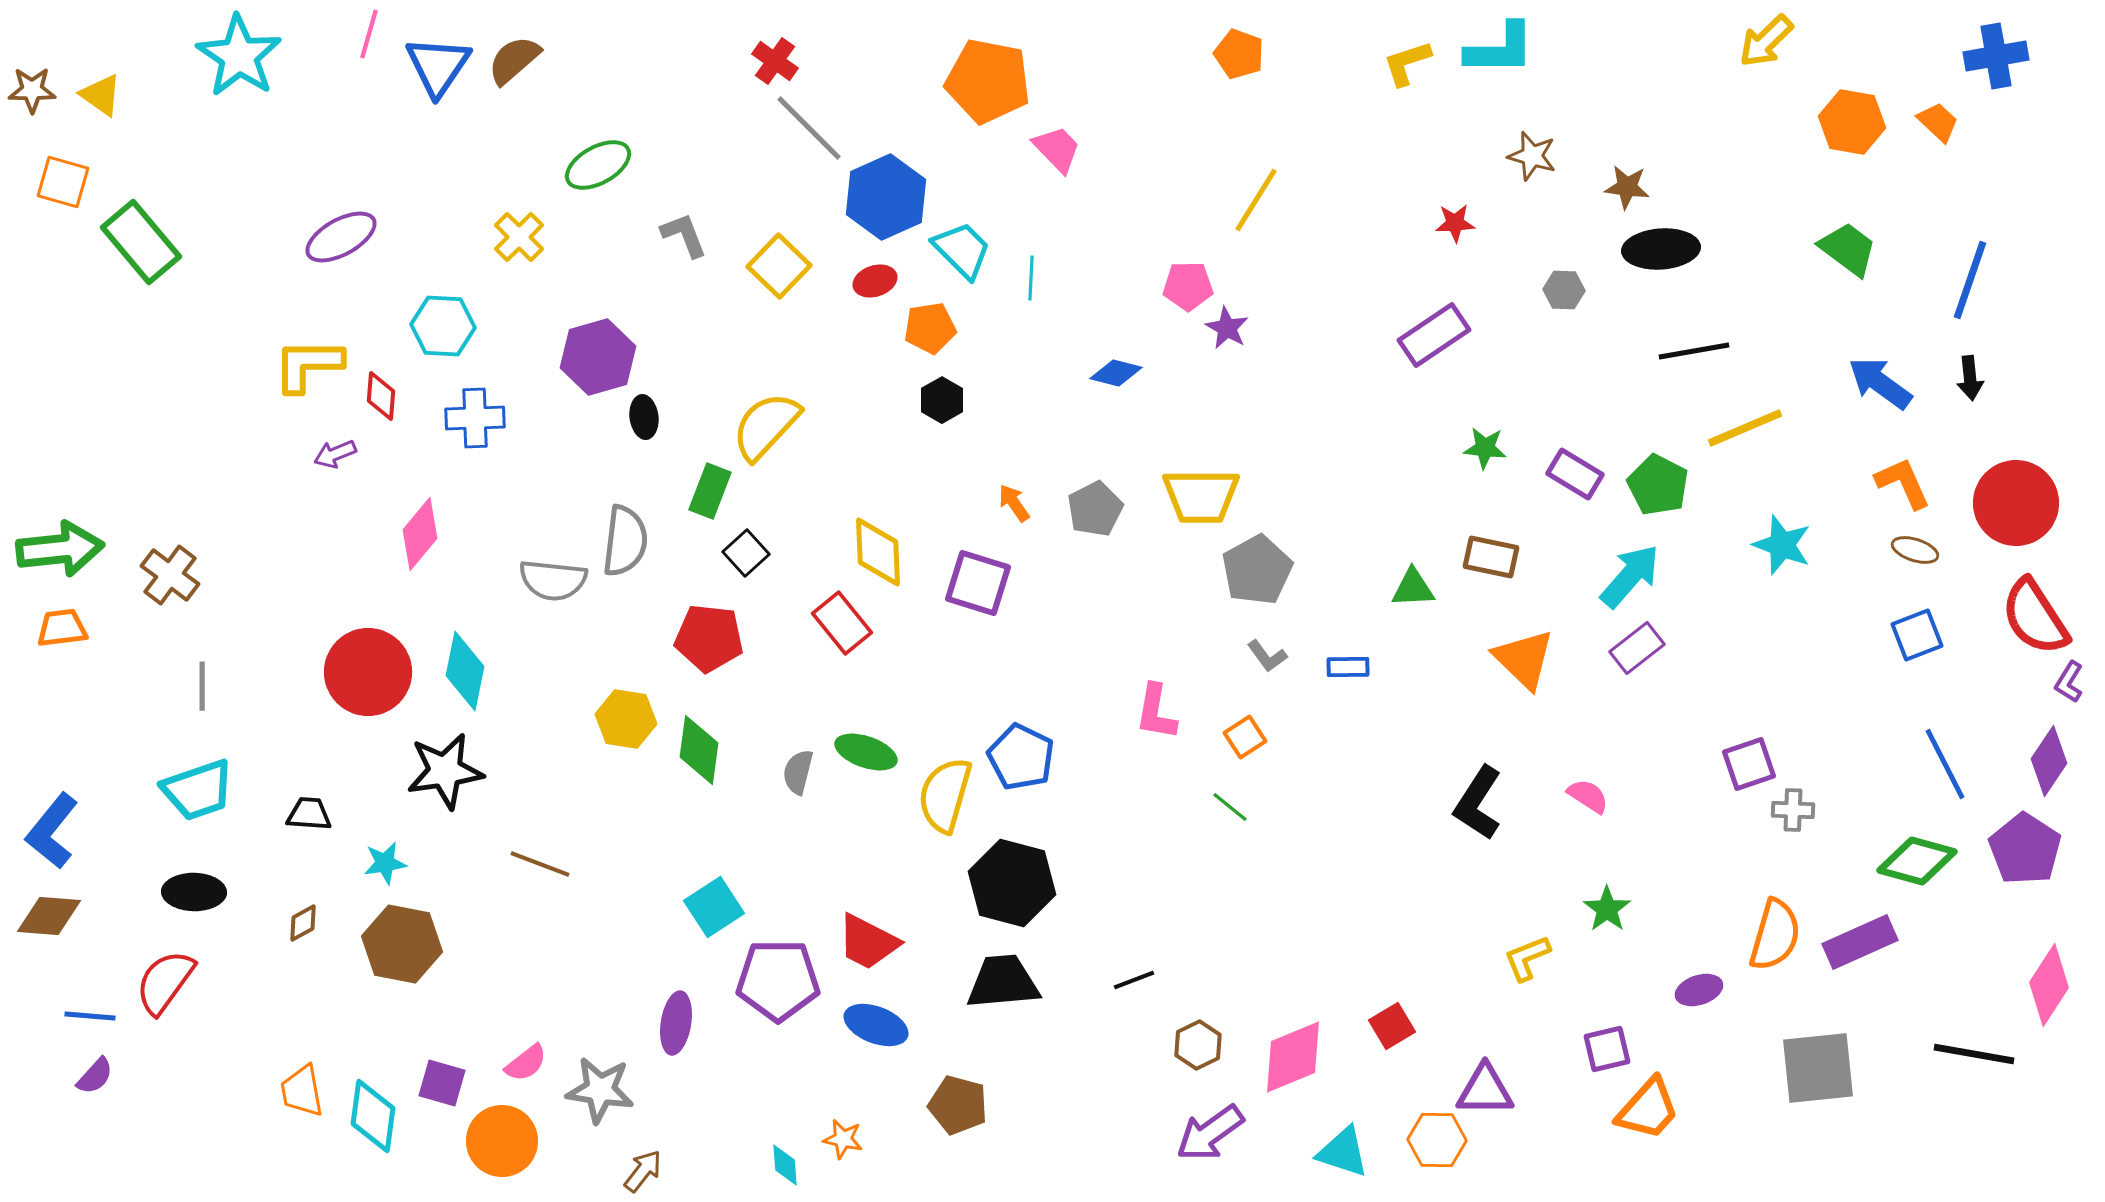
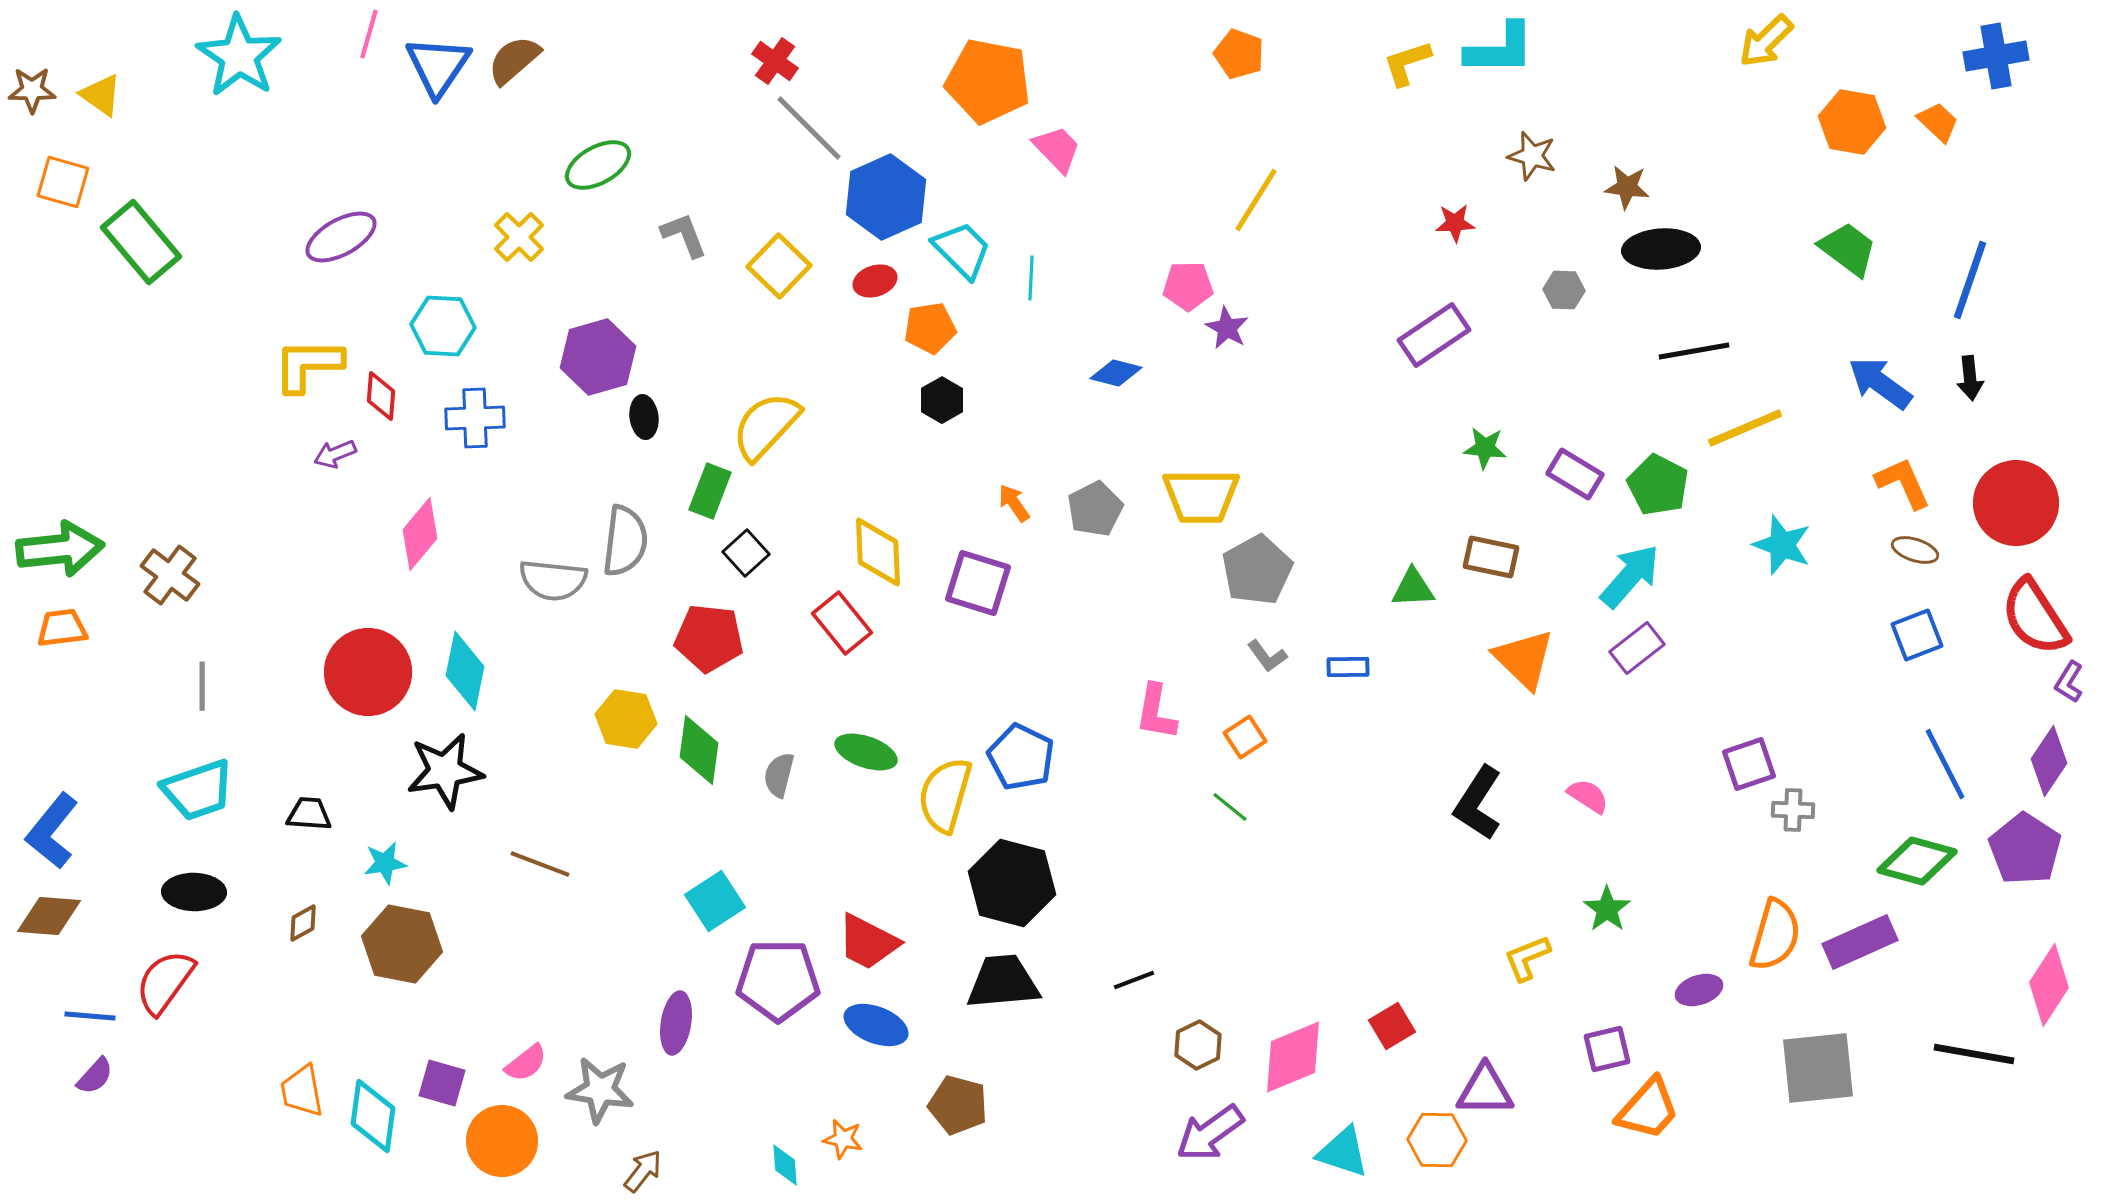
gray semicircle at (798, 772): moved 19 px left, 3 px down
cyan square at (714, 907): moved 1 px right, 6 px up
